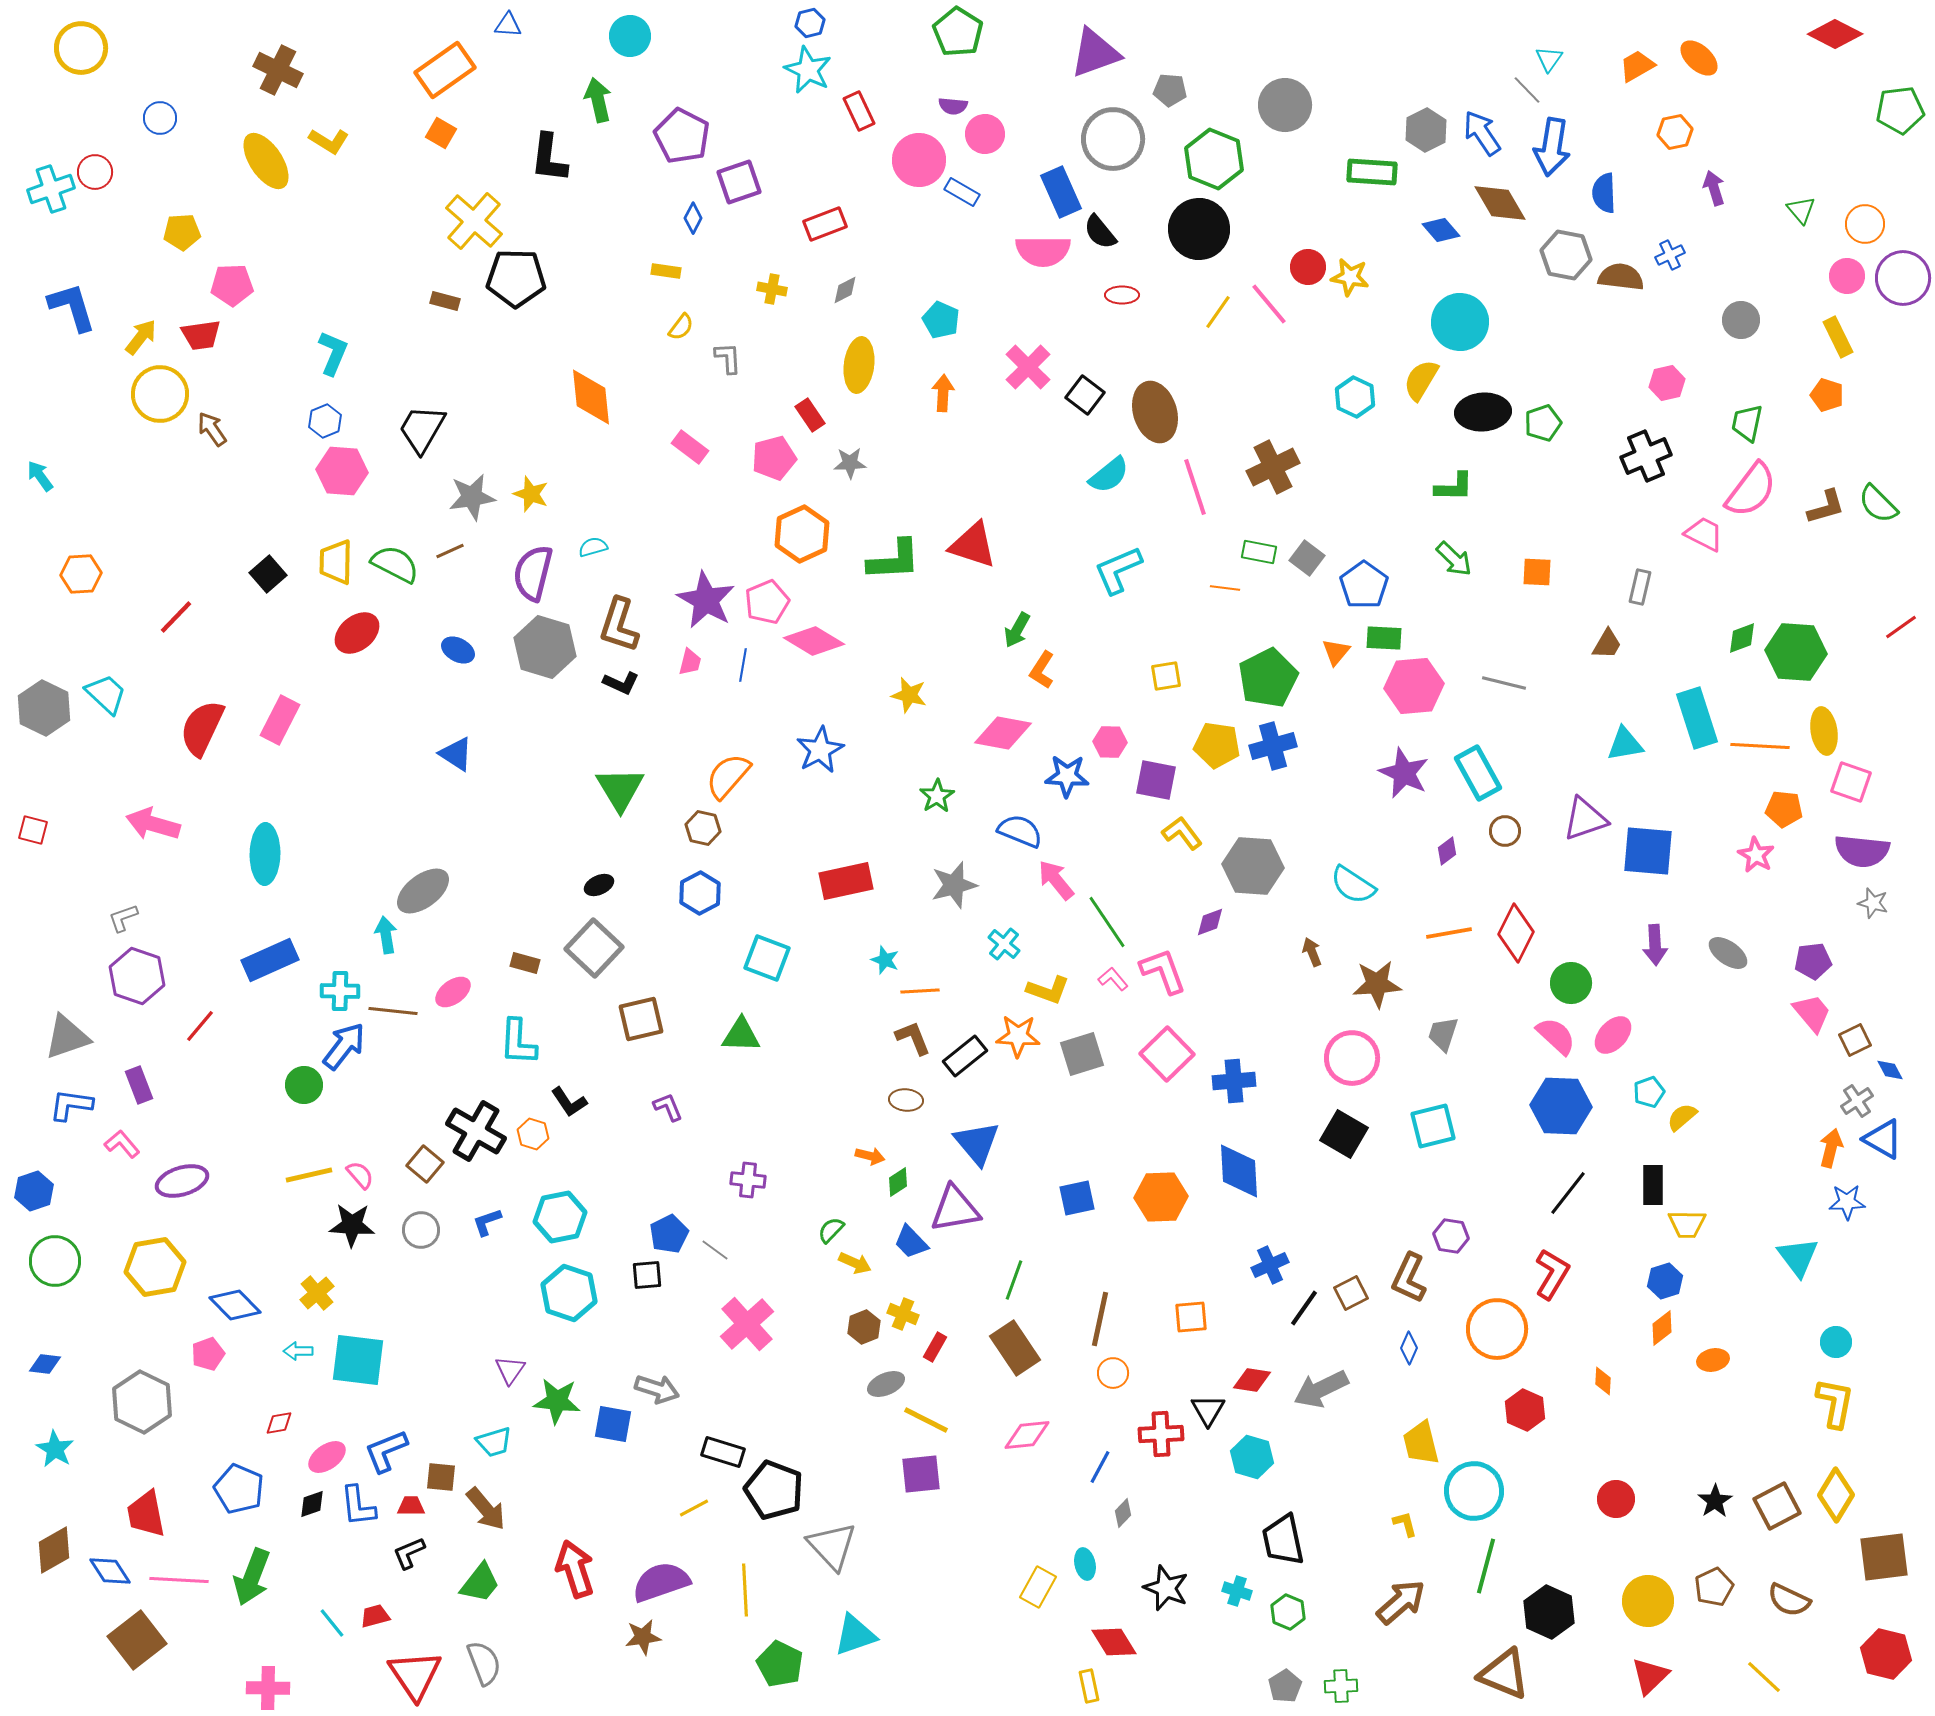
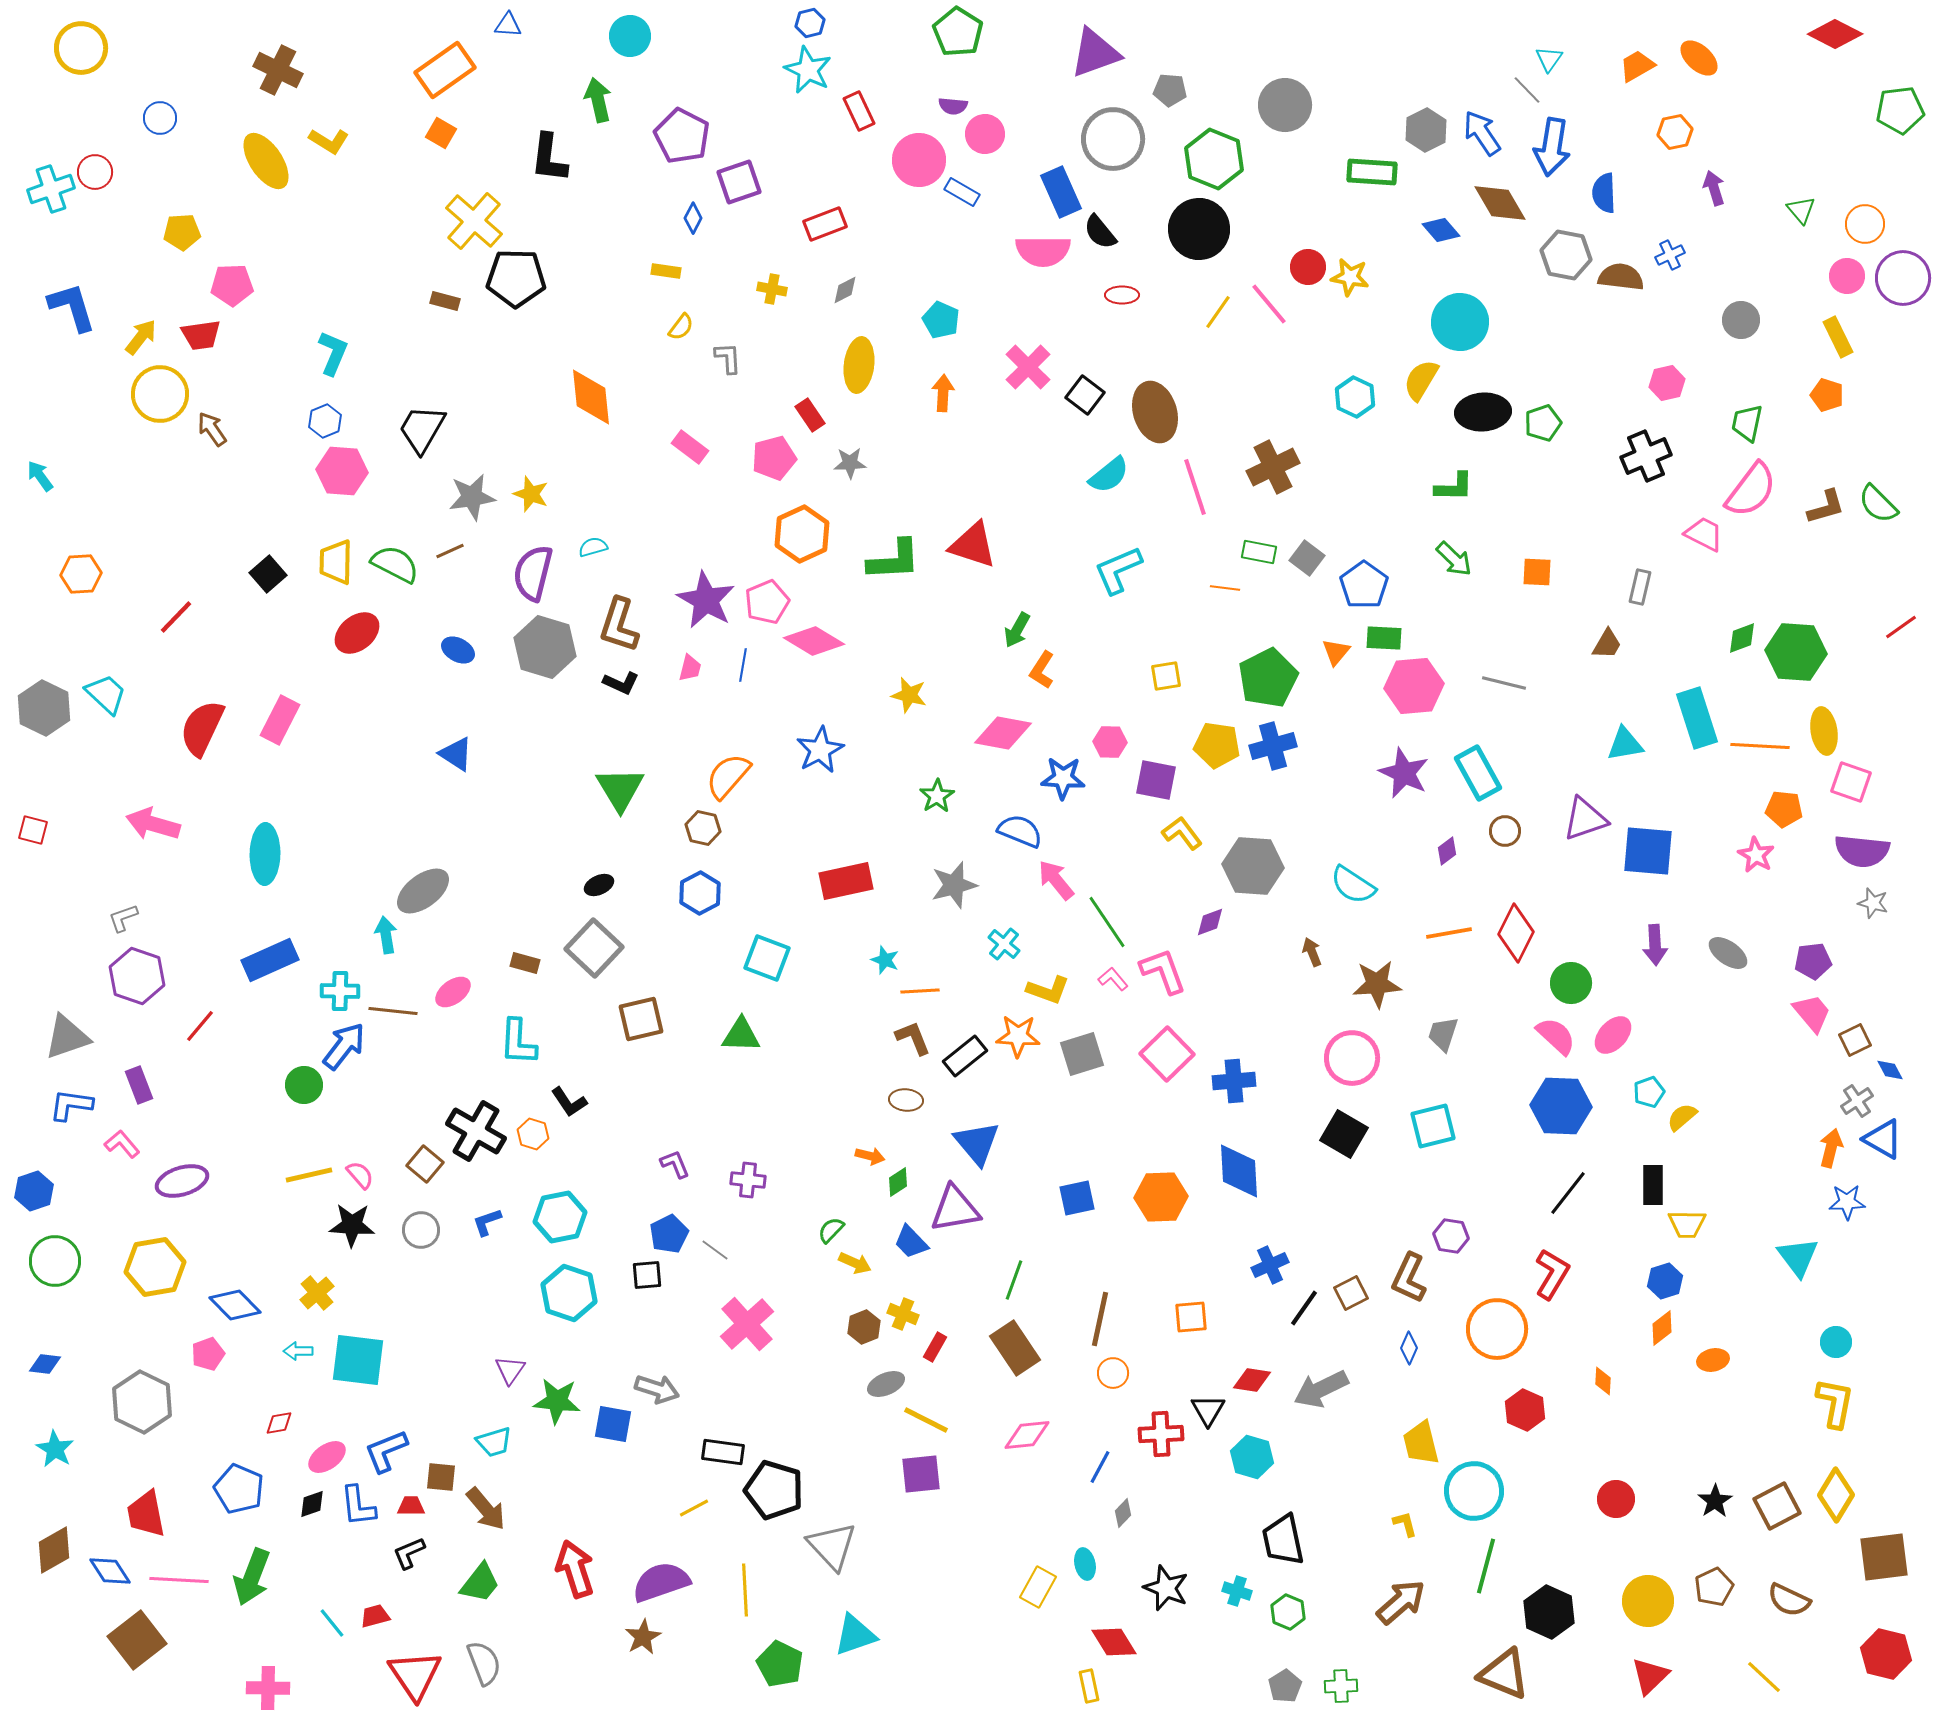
pink trapezoid at (690, 662): moved 6 px down
blue star at (1067, 776): moved 4 px left, 2 px down
purple L-shape at (668, 1107): moved 7 px right, 57 px down
black rectangle at (723, 1452): rotated 9 degrees counterclockwise
black pentagon at (774, 1490): rotated 4 degrees counterclockwise
brown star at (643, 1637): rotated 21 degrees counterclockwise
